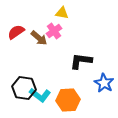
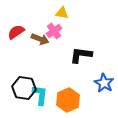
brown arrow: moved 1 px right, 1 px down; rotated 18 degrees counterclockwise
black L-shape: moved 6 px up
cyan L-shape: rotated 120 degrees counterclockwise
orange hexagon: rotated 20 degrees counterclockwise
